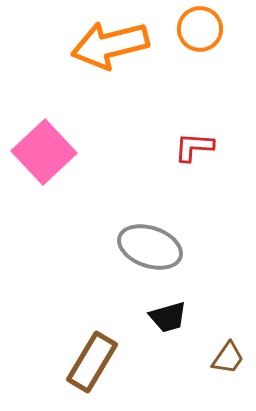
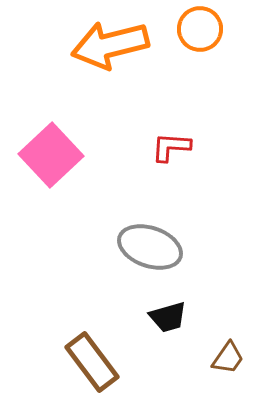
red L-shape: moved 23 px left
pink square: moved 7 px right, 3 px down
brown rectangle: rotated 68 degrees counterclockwise
